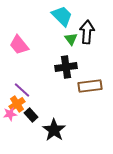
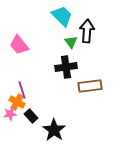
black arrow: moved 1 px up
green triangle: moved 3 px down
purple line: rotated 30 degrees clockwise
orange cross: moved 2 px up; rotated 28 degrees counterclockwise
black rectangle: moved 1 px down
